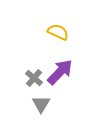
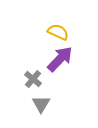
purple arrow: moved 13 px up
gray cross: moved 1 px left, 1 px down
